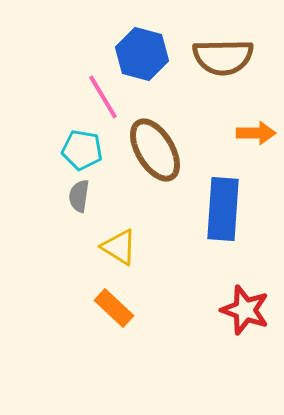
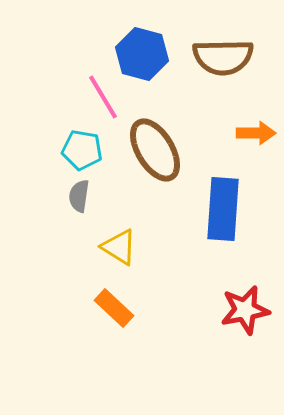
red star: rotated 30 degrees counterclockwise
